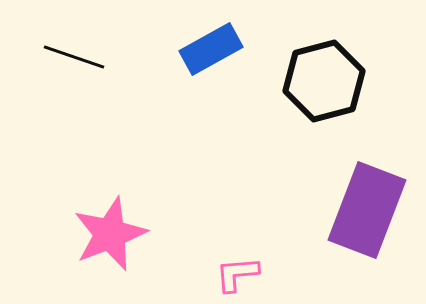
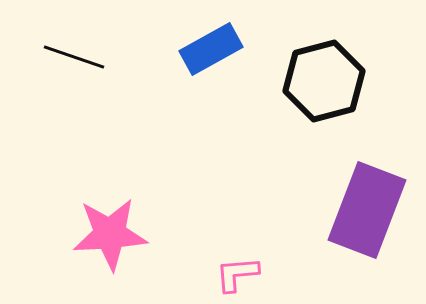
pink star: rotated 18 degrees clockwise
